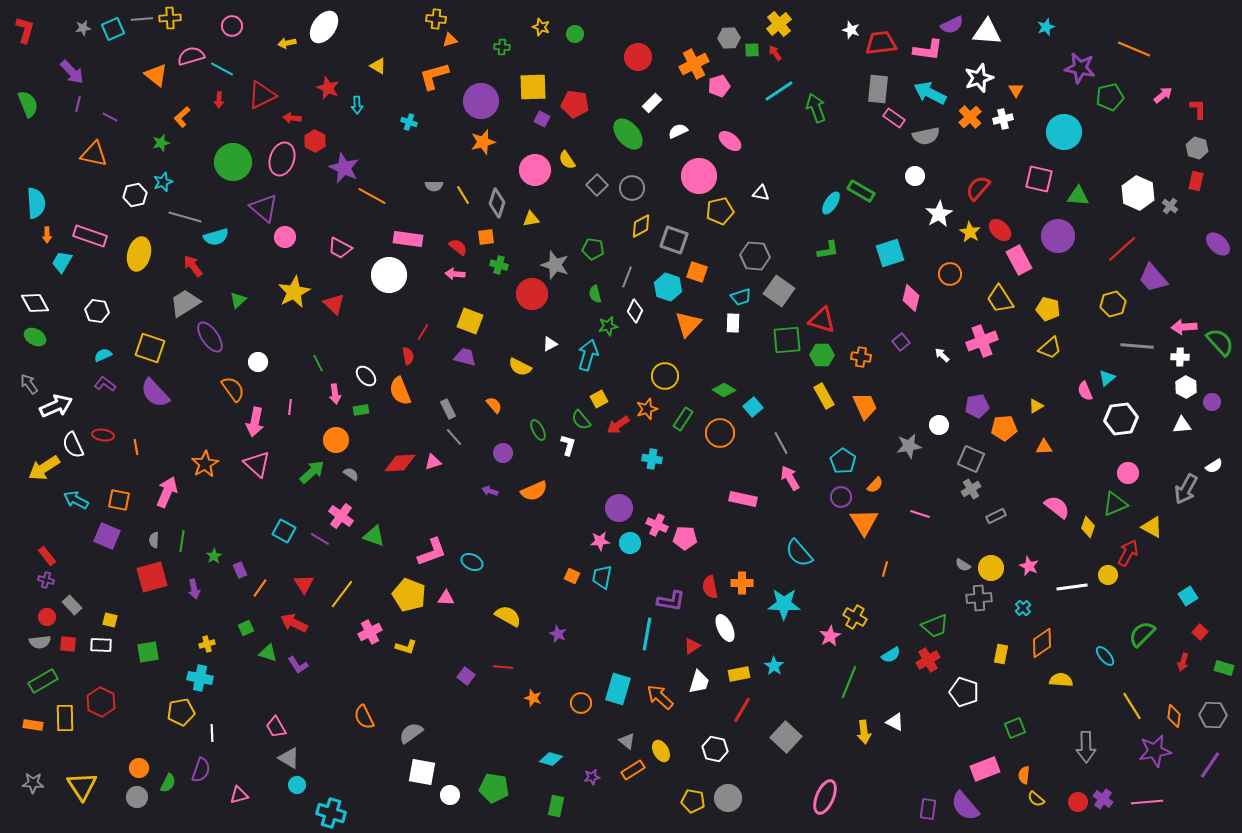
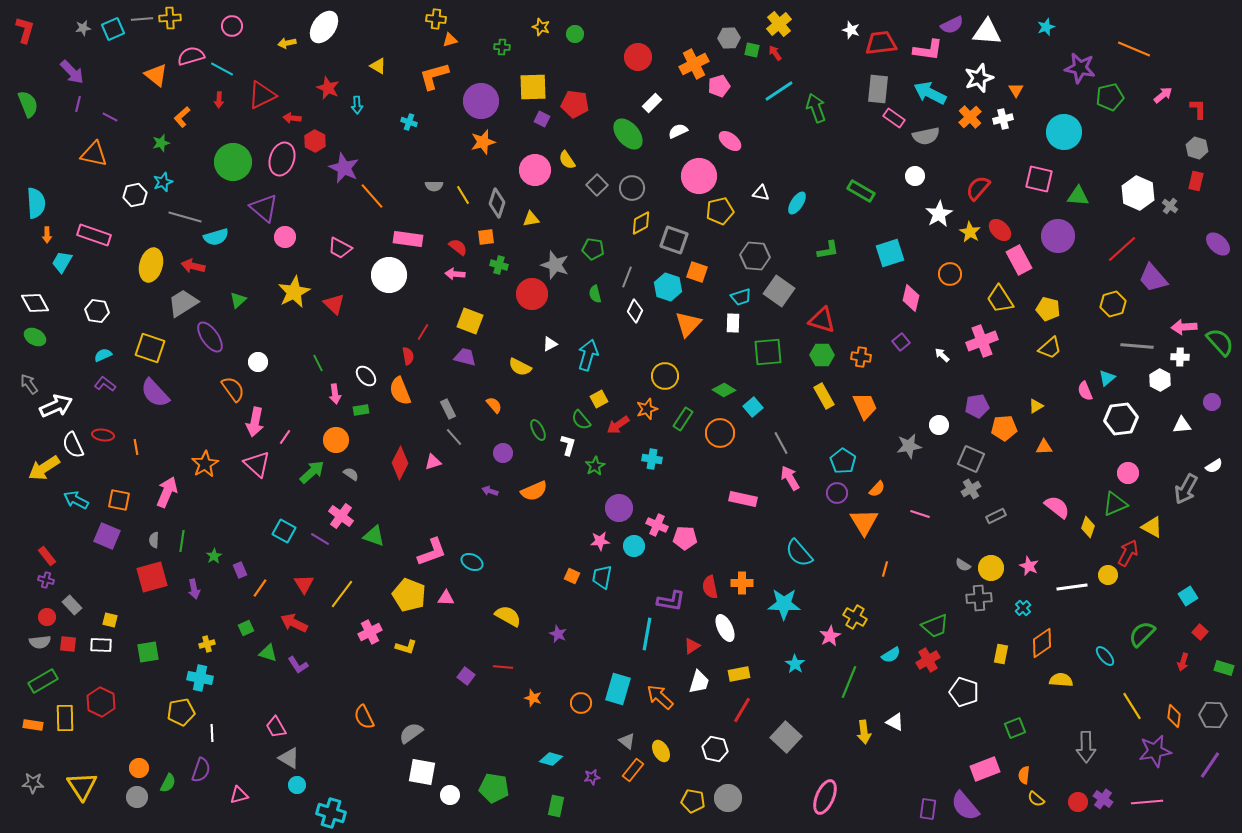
green square at (752, 50): rotated 14 degrees clockwise
orange line at (372, 196): rotated 20 degrees clockwise
cyan ellipse at (831, 203): moved 34 px left
yellow diamond at (641, 226): moved 3 px up
pink rectangle at (90, 236): moved 4 px right, 1 px up
yellow ellipse at (139, 254): moved 12 px right, 11 px down
red arrow at (193, 266): rotated 40 degrees counterclockwise
gray trapezoid at (185, 303): moved 2 px left
green star at (608, 326): moved 13 px left, 140 px down; rotated 18 degrees counterclockwise
green square at (787, 340): moved 19 px left, 12 px down
white hexagon at (1186, 387): moved 26 px left, 7 px up
pink line at (290, 407): moved 5 px left, 30 px down; rotated 28 degrees clockwise
red diamond at (400, 463): rotated 60 degrees counterclockwise
orange semicircle at (875, 485): moved 2 px right, 4 px down
purple circle at (841, 497): moved 4 px left, 4 px up
cyan circle at (630, 543): moved 4 px right, 3 px down
cyan star at (774, 666): moved 21 px right, 2 px up
orange rectangle at (633, 770): rotated 20 degrees counterclockwise
